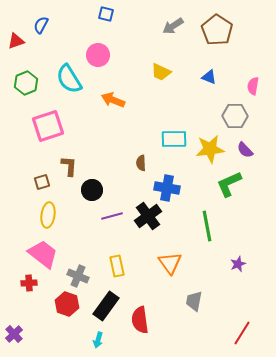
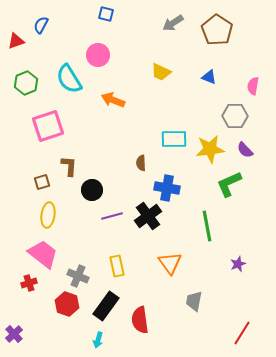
gray arrow: moved 3 px up
red cross: rotated 14 degrees counterclockwise
